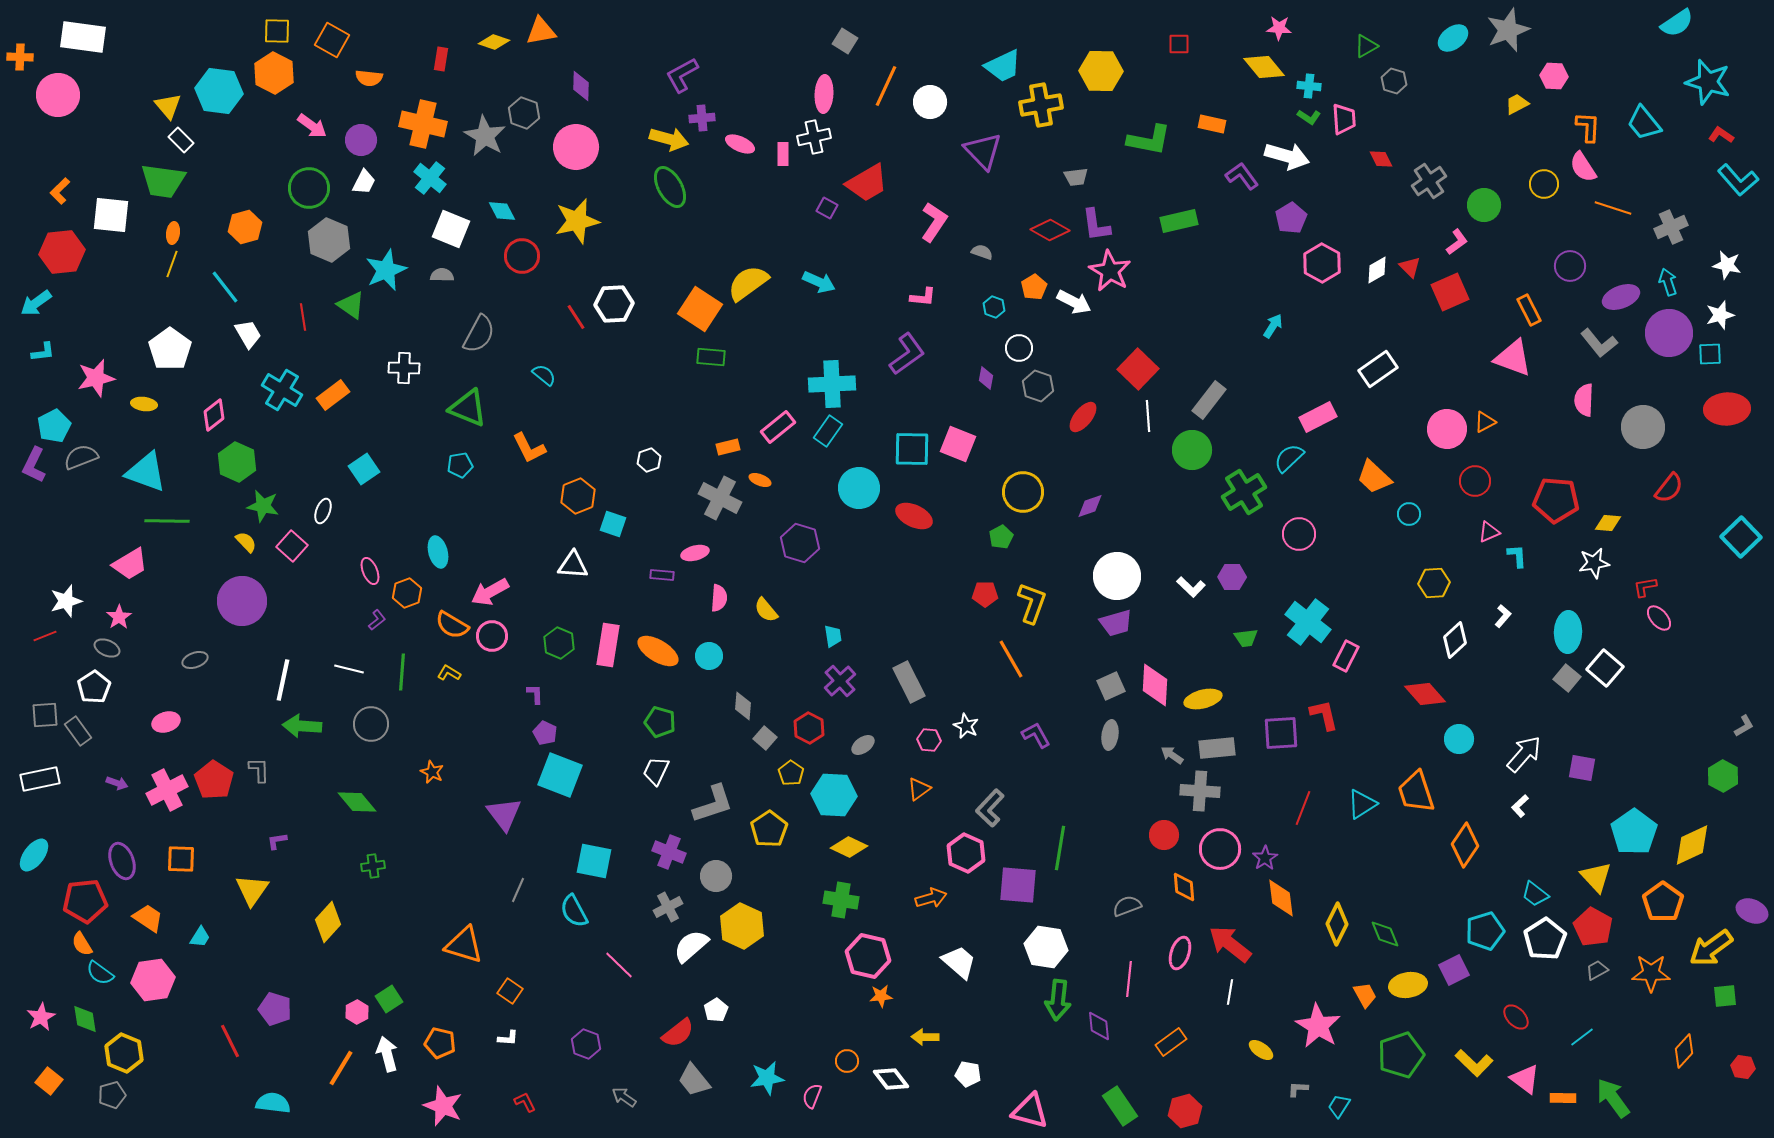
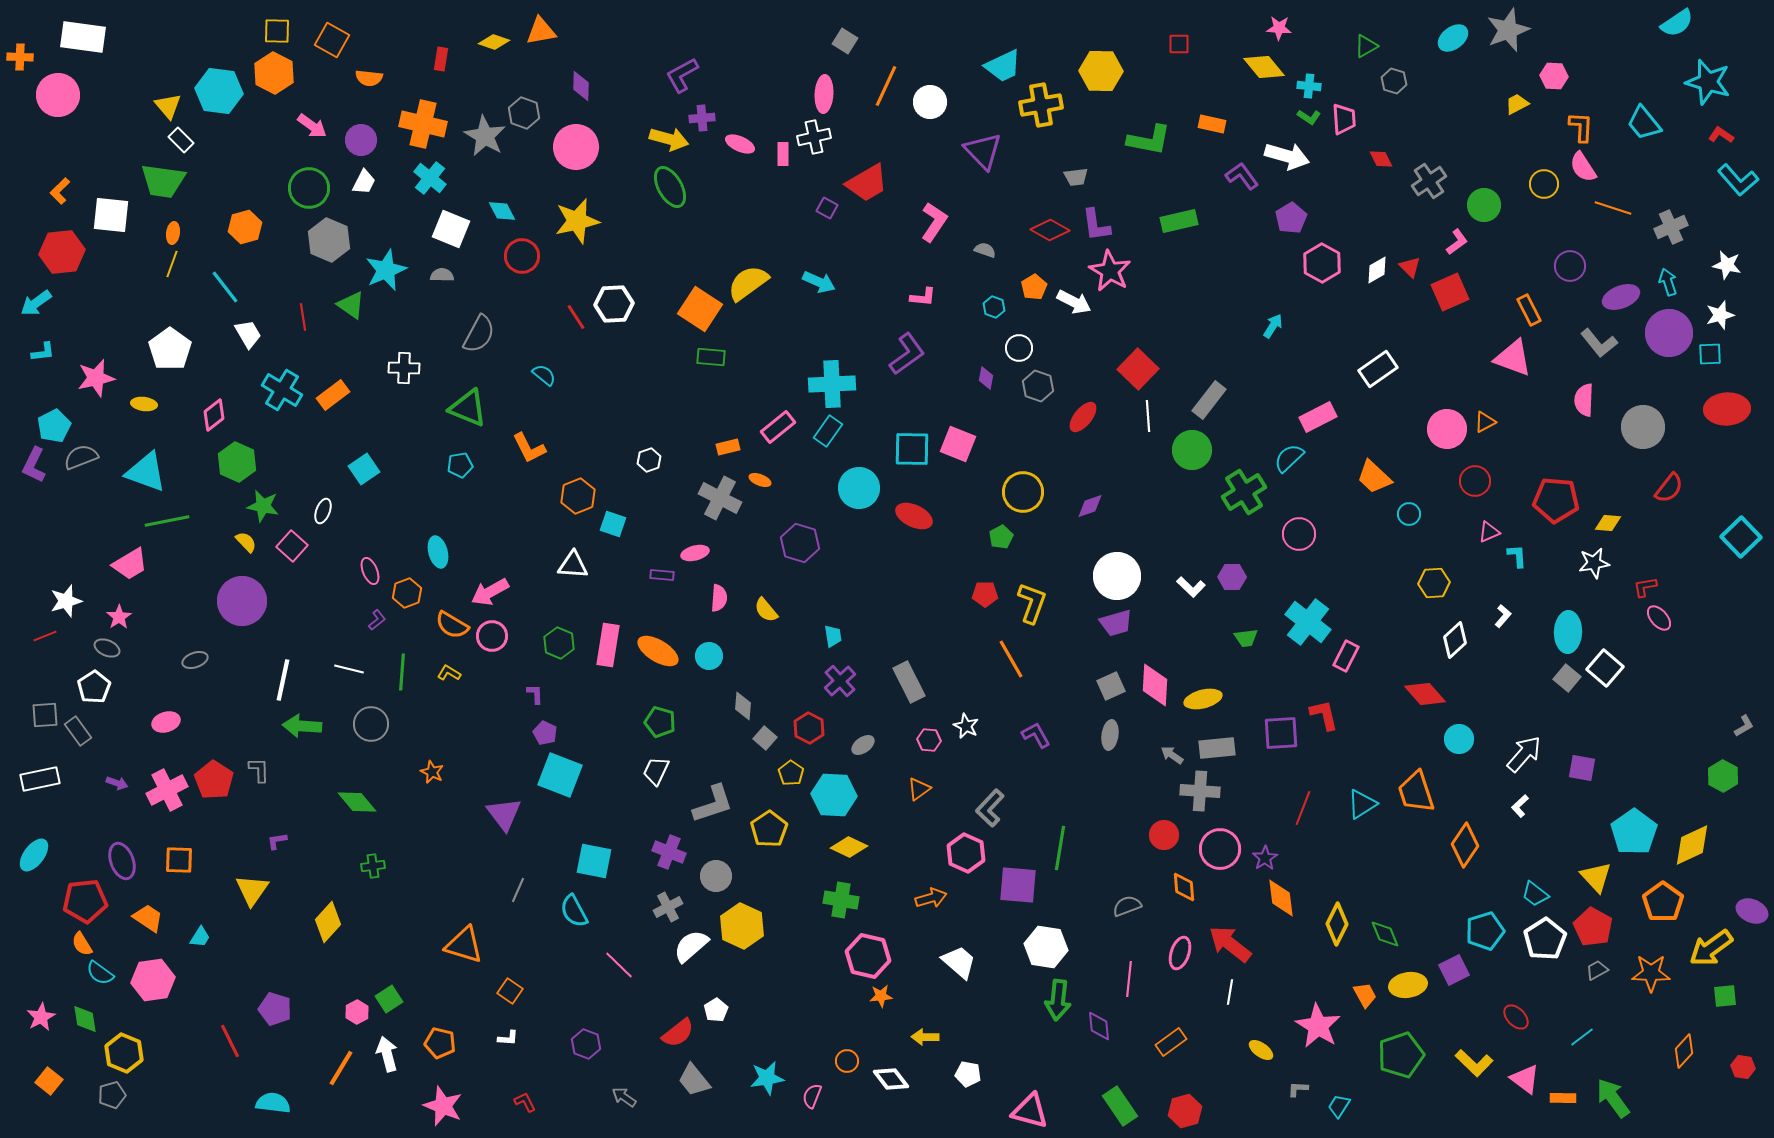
orange L-shape at (1588, 127): moved 7 px left
gray semicircle at (982, 252): moved 3 px right, 2 px up
green line at (167, 521): rotated 12 degrees counterclockwise
orange square at (181, 859): moved 2 px left, 1 px down
